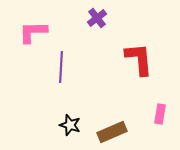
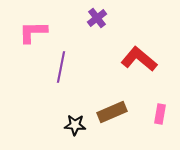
red L-shape: rotated 45 degrees counterclockwise
purple line: rotated 8 degrees clockwise
black star: moved 5 px right; rotated 15 degrees counterclockwise
brown rectangle: moved 20 px up
